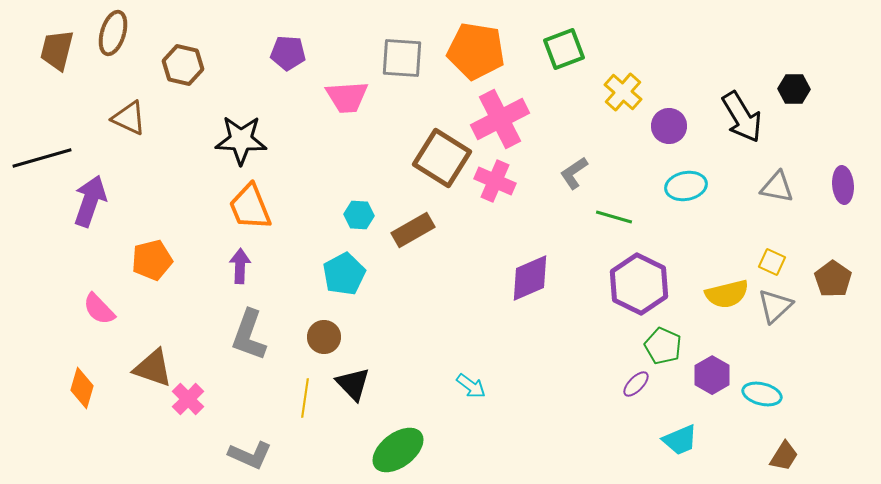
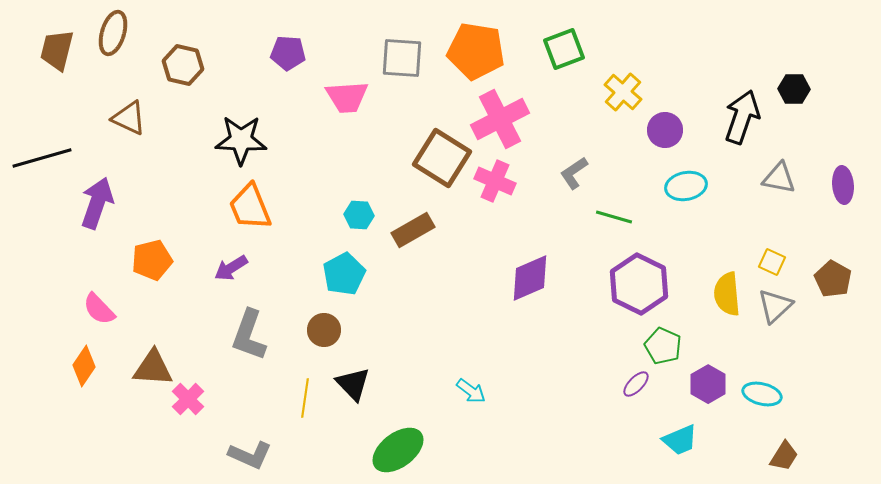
black arrow at (742, 117): rotated 130 degrees counterclockwise
purple circle at (669, 126): moved 4 px left, 4 px down
gray triangle at (777, 187): moved 2 px right, 9 px up
purple arrow at (90, 201): moved 7 px right, 2 px down
purple arrow at (240, 266): moved 9 px left, 2 px down; rotated 124 degrees counterclockwise
brown pentagon at (833, 279): rotated 6 degrees counterclockwise
yellow semicircle at (727, 294): rotated 99 degrees clockwise
brown circle at (324, 337): moved 7 px up
brown triangle at (153, 368): rotated 15 degrees counterclockwise
purple hexagon at (712, 375): moved 4 px left, 9 px down
cyan arrow at (471, 386): moved 5 px down
orange diamond at (82, 388): moved 2 px right, 22 px up; rotated 18 degrees clockwise
